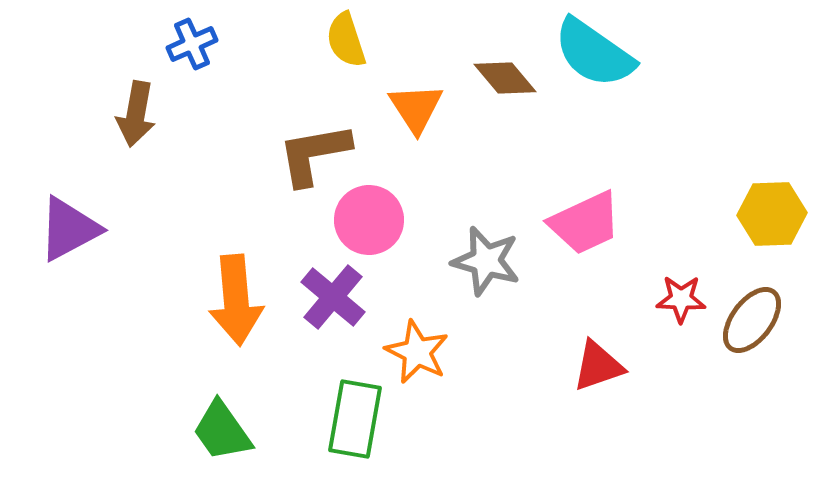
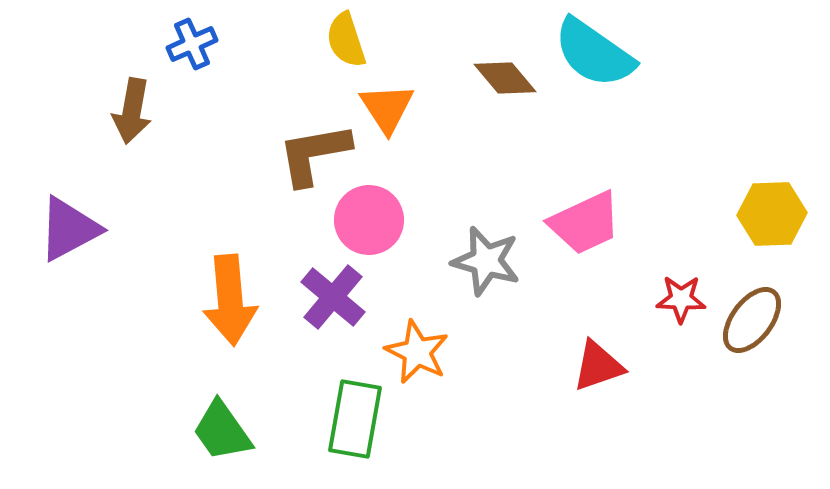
orange triangle: moved 29 px left
brown arrow: moved 4 px left, 3 px up
orange arrow: moved 6 px left
